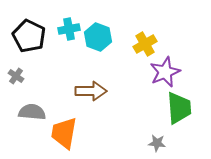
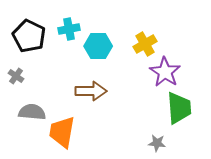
cyan hexagon: moved 9 px down; rotated 20 degrees counterclockwise
purple star: rotated 16 degrees counterclockwise
orange trapezoid: moved 2 px left, 1 px up
